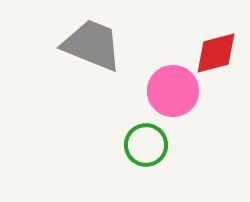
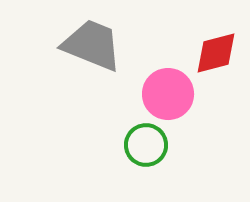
pink circle: moved 5 px left, 3 px down
